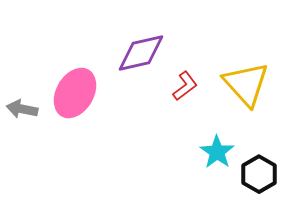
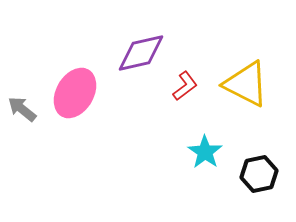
yellow triangle: rotated 21 degrees counterclockwise
gray arrow: rotated 28 degrees clockwise
cyan star: moved 12 px left
black hexagon: rotated 18 degrees clockwise
